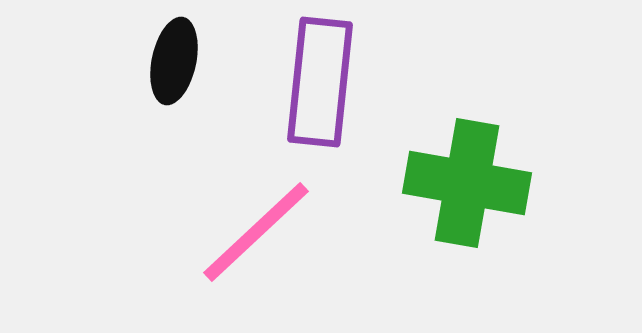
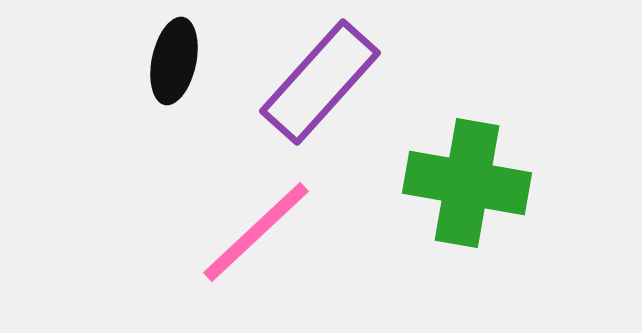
purple rectangle: rotated 36 degrees clockwise
